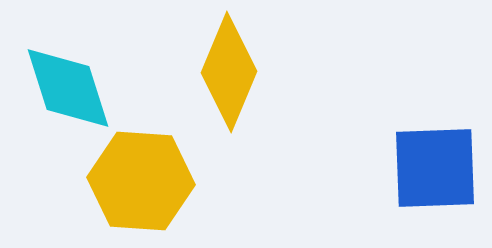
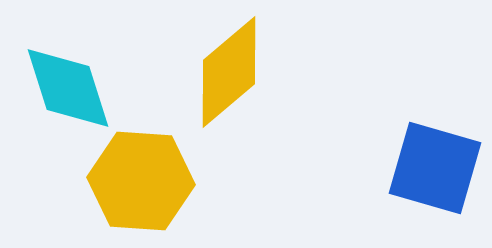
yellow diamond: rotated 27 degrees clockwise
blue square: rotated 18 degrees clockwise
